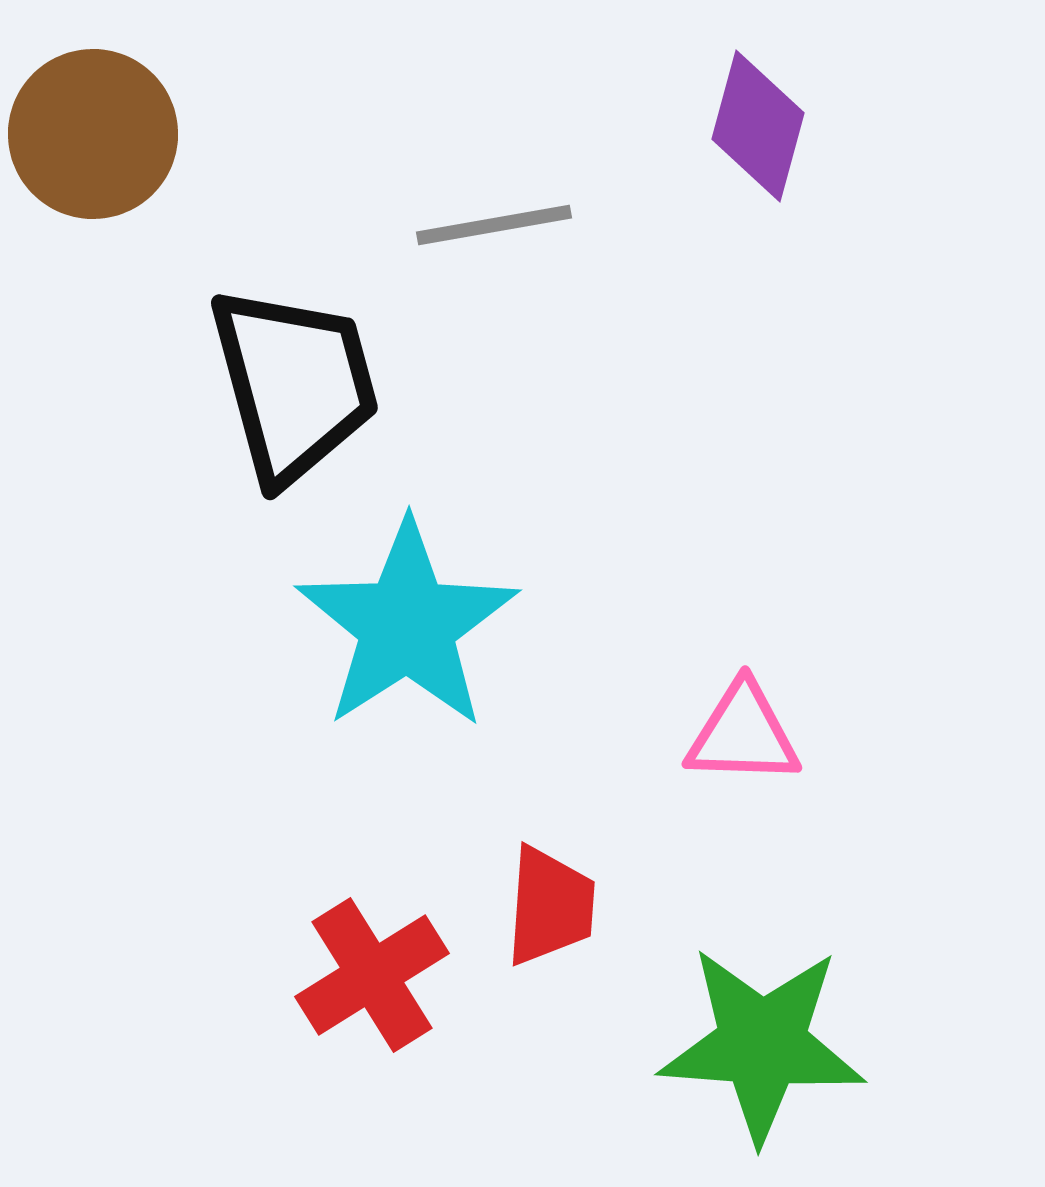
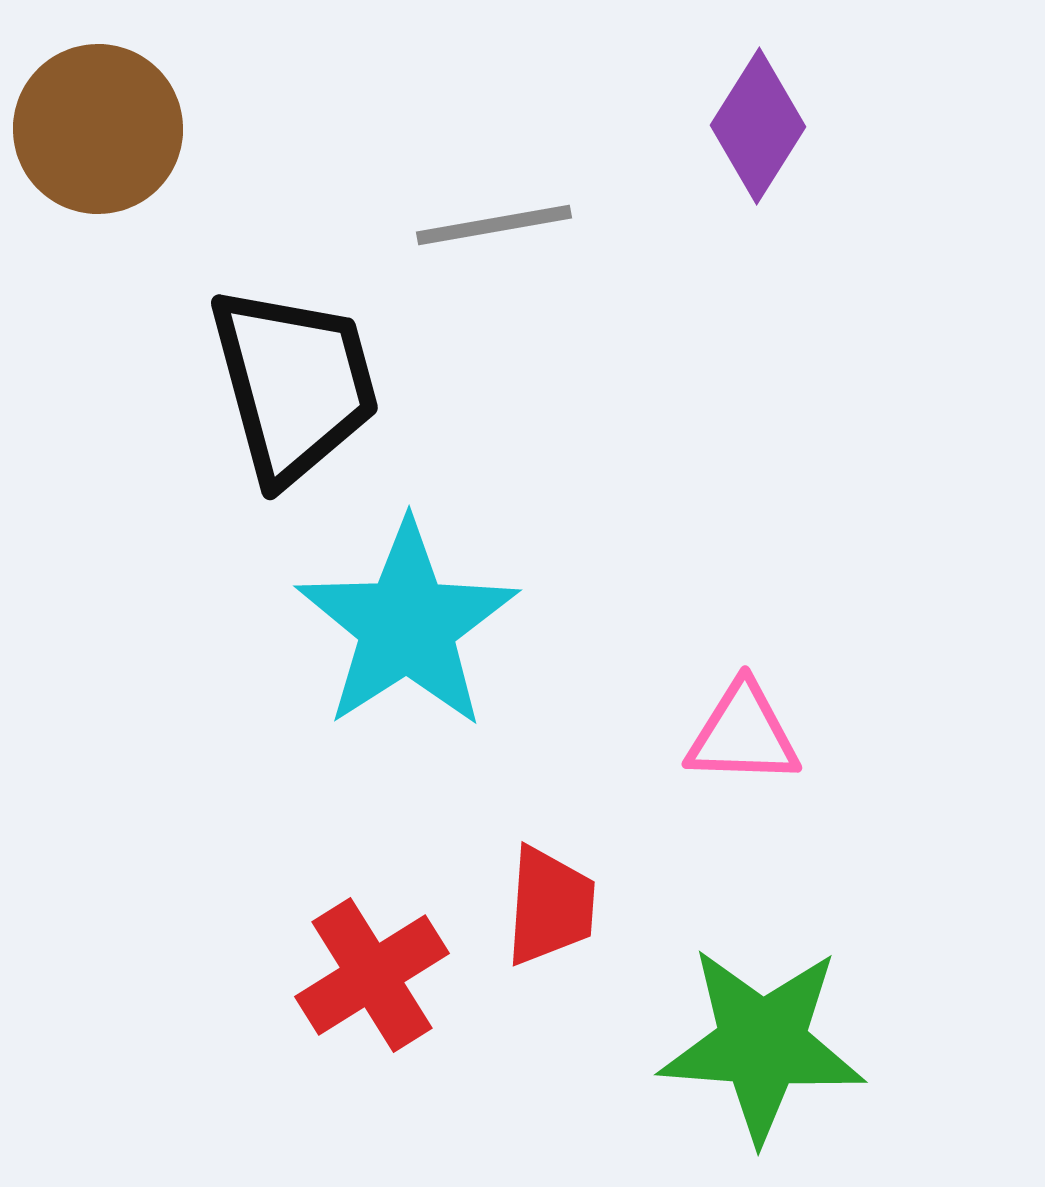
purple diamond: rotated 17 degrees clockwise
brown circle: moved 5 px right, 5 px up
